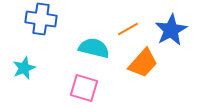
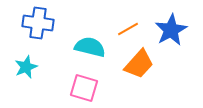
blue cross: moved 3 px left, 4 px down
cyan semicircle: moved 4 px left, 1 px up
orange trapezoid: moved 4 px left, 1 px down
cyan star: moved 2 px right, 1 px up
